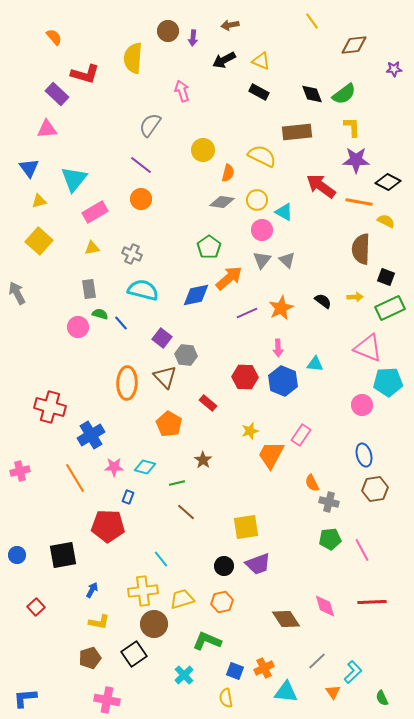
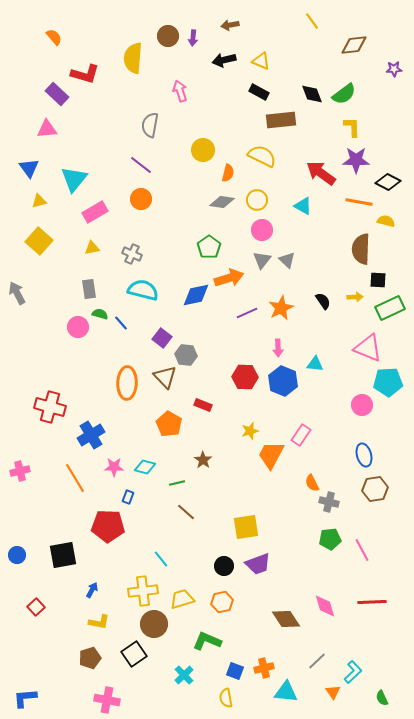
brown circle at (168, 31): moved 5 px down
black arrow at (224, 60): rotated 15 degrees clockwise
pink arrow at (182, 91): moved 2 px left
gray semicircle at (150, 125): rotated 25 degrees counterclockwise
brown rectangle at (297, 132): moved 16 px left, 12 px up
red arrow at (321, 186): moved 13 px up
cyan triangle at (284, 212): moved 19 px right, 6 px up
yellow semicircle at (386, 221): rotated 12 degrees counterclockwise
black square at (386, 277): moved 8 px left, 3 px down; rotated 18 degrees counterclockwise
orange arrow at (229, 278): rotated 24 degrees clockwise
black semicircle at (323, 301): rotated 18 degrees clockwise
red rectangle at (208, 403): moved 5 px left, 2 px down; rotated 18 degrees counterclockwise
orange cross at (264, 668): rotated 12 degrees clockwise
